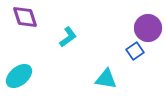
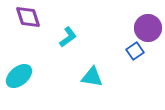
purple diamond: moved 3 px right
cyan triangle: moved 14 px left, 2 px up
